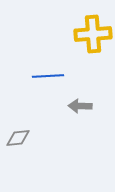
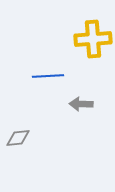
yellow cross: moved 5 px down
gray arrow: moved 1 px right, 2 px up
